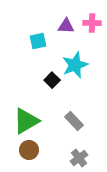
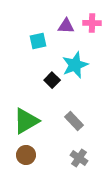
brown circle: moved 3 px left, 5 px down
gray cross: rotated 18 degrees counterclockwise
